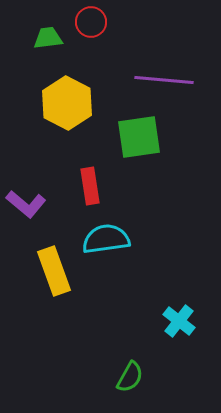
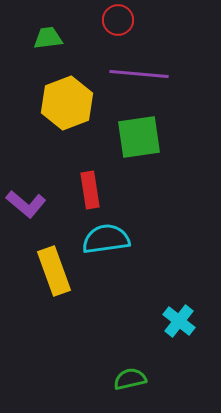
red circle: moved 27 px right, 2 px up
purple line: moved 25 px left, 6 px up
yellow hexagon: rotated 12 degrees clockwise
red rectangle: moved 4 px down
green semicircle: moved 2 px down; rotated 132 degrees counterclockwise
